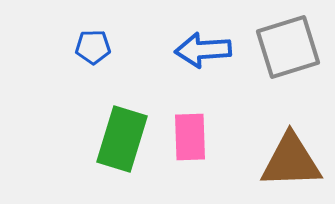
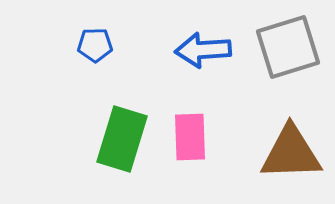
blue pentagon: moved 2 px right, 2 px up
brown triangle: moved 8 px up
